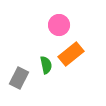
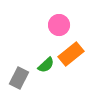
green semicircle: rotated 60 degrees clockwise
